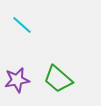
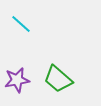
cyan line: moved 1 px left, 1 px up
